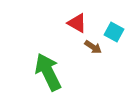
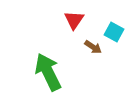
red triangle: moved 3 px left, 3 px up; rotated 35 degrees clockwise
